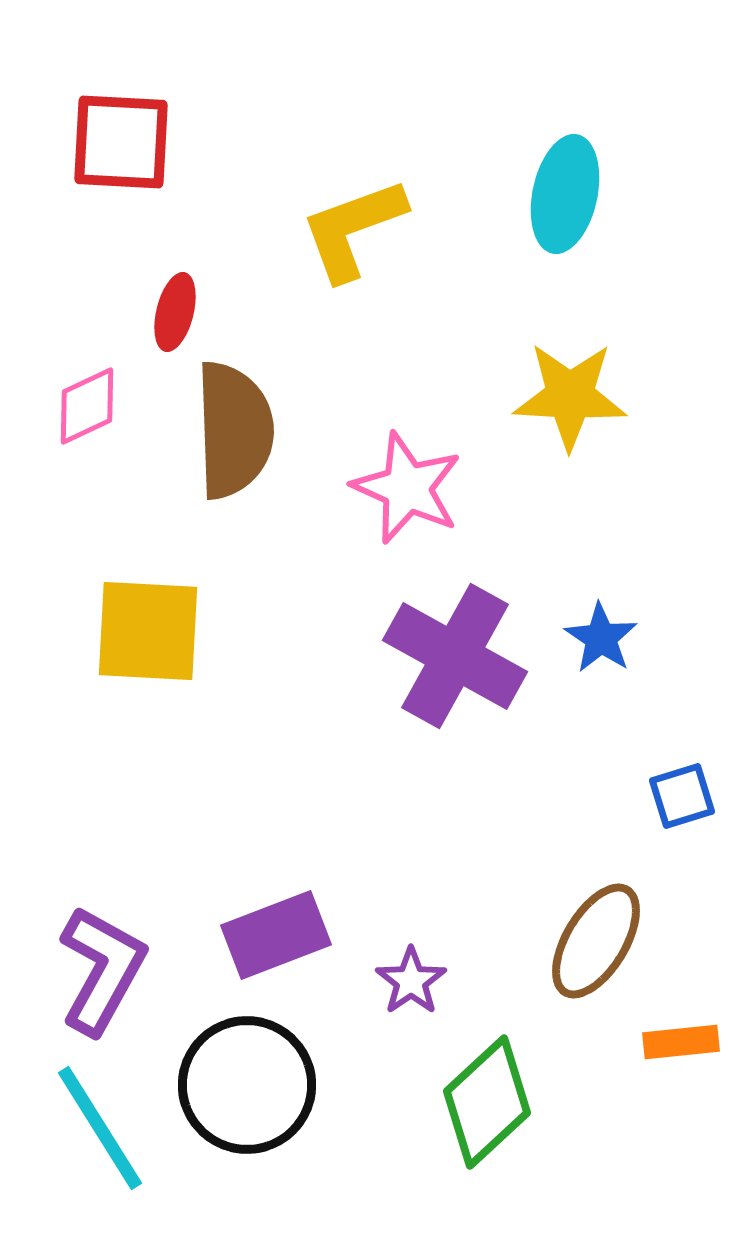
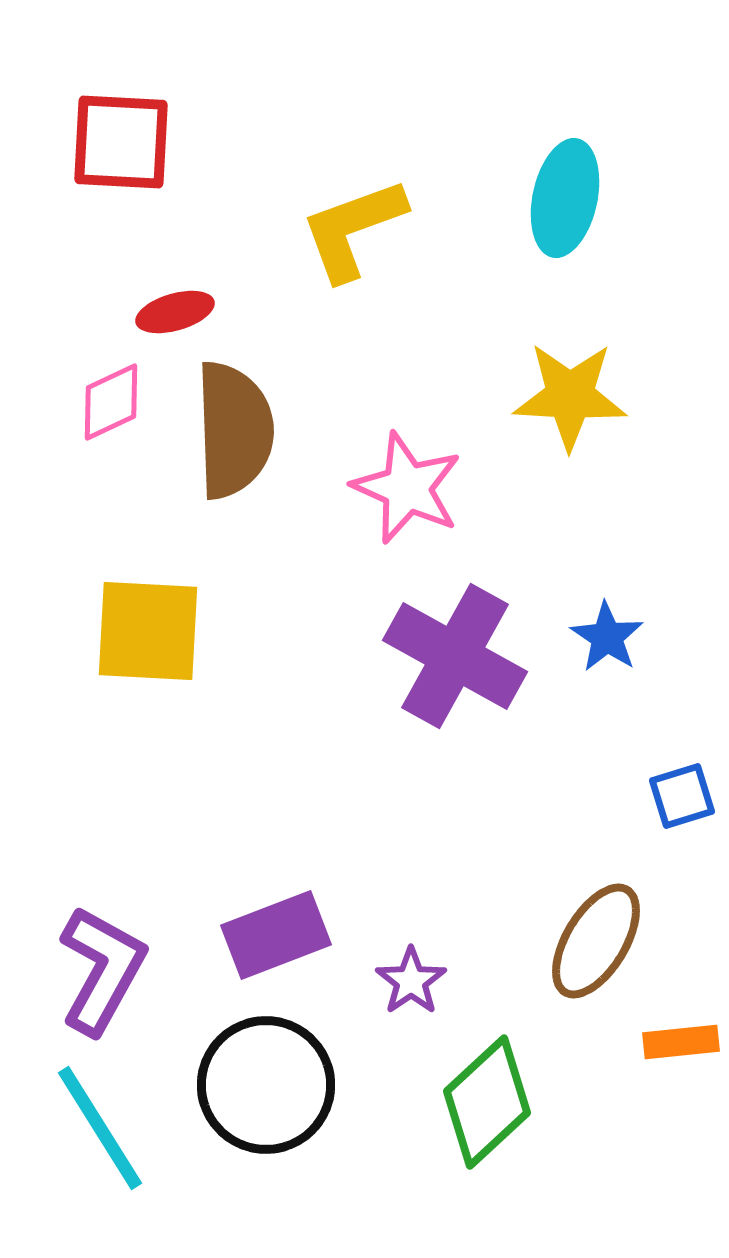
cyan ellipse: moved 4 px down
red ellipse: rotated 60 degrees clockwise
pink diamond: moved 24 px right, 4 px up
blue star: moved 6 px right, 1 px up
black circle: moved 19 px right
